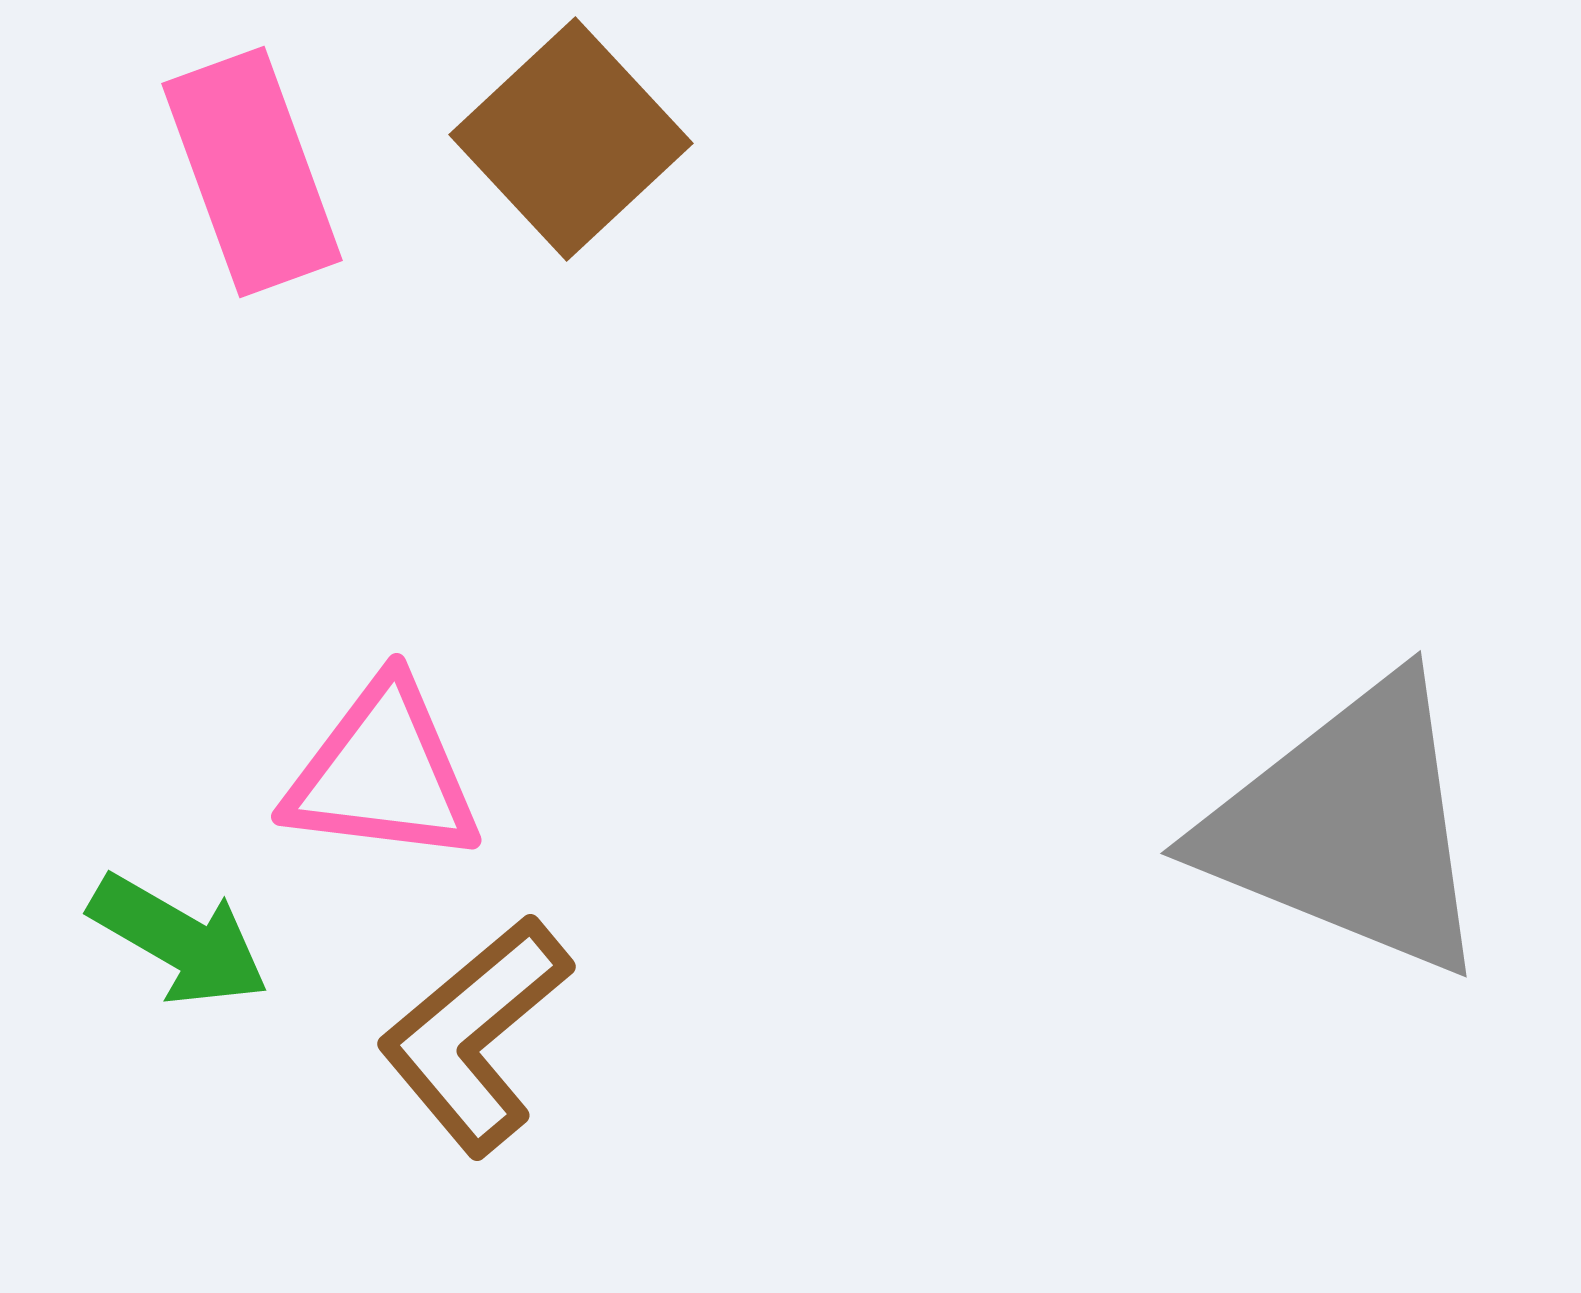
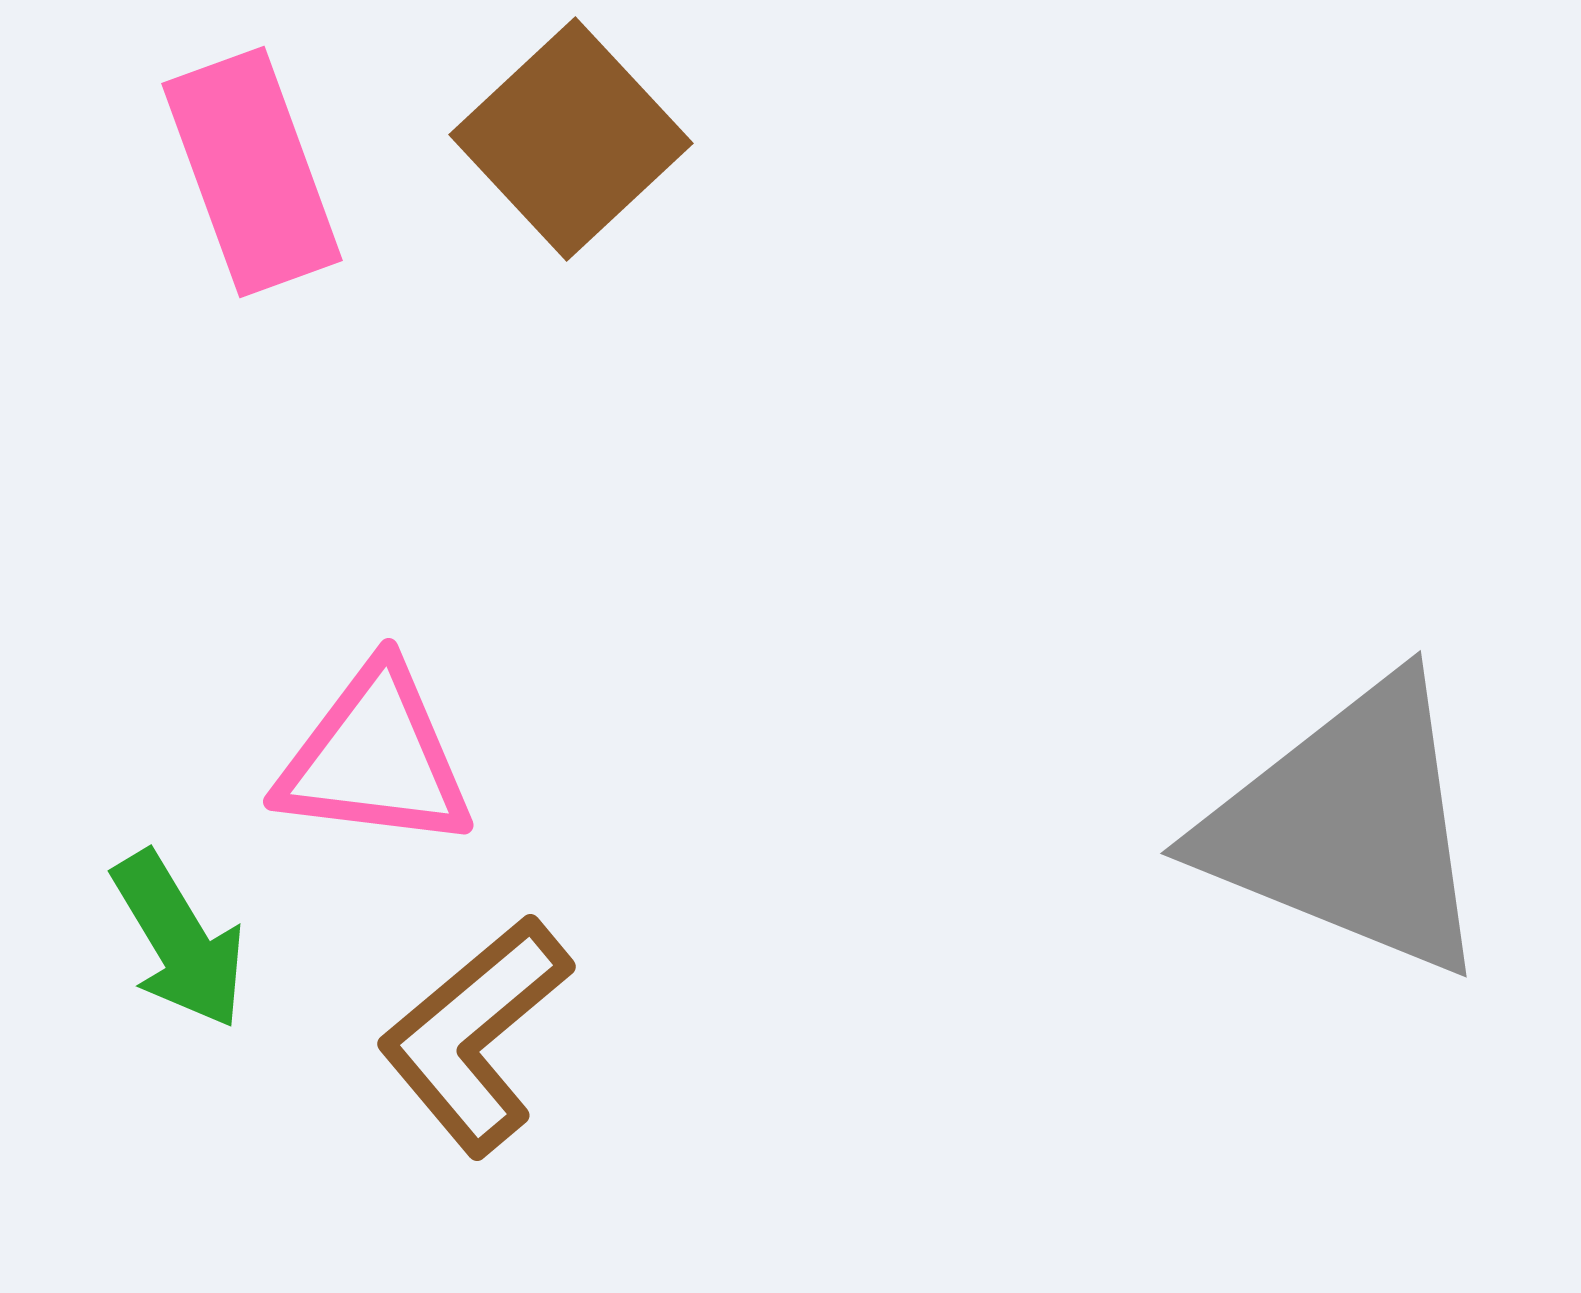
pink triangle: moved 8 px left, 15 px up
green arrow: rotated 29 degrees clockwise
